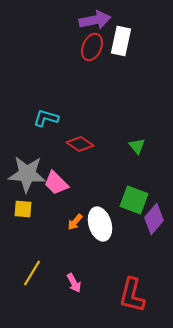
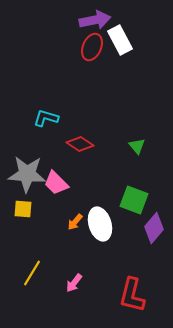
white rectangle: moved 1 px left, 1 px up; rotated 40 degrees counterclockwise
purple diamond: moved 9 px down
pink arrow: rotated 66 degrees clockwise
